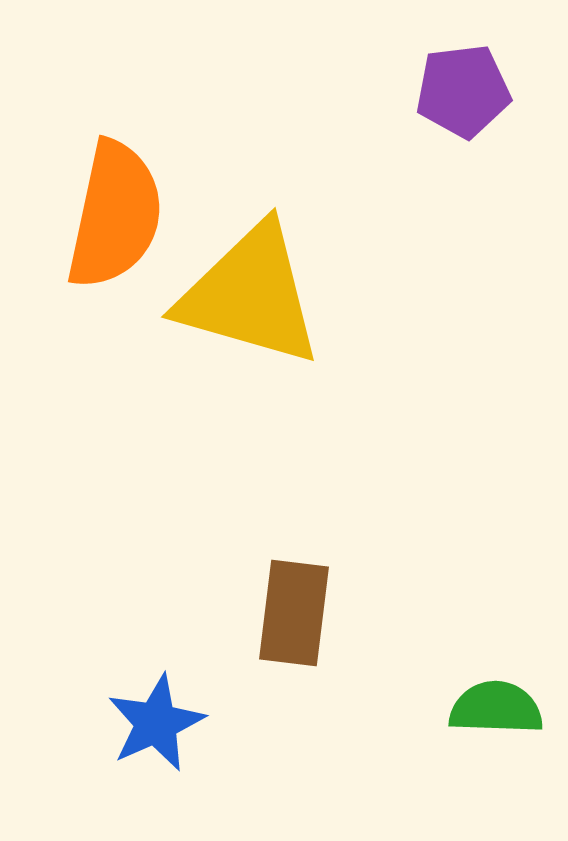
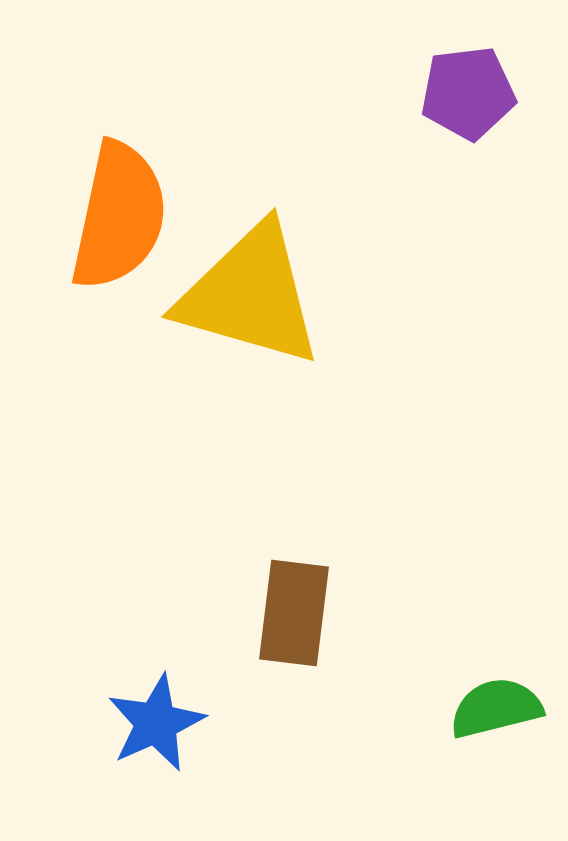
purple pentagon: moved 5 px right, 2 px down
orange semicircle: moved 4 px right, 1 px down
green semicircle: rotated 16 degrees counterclockwise
